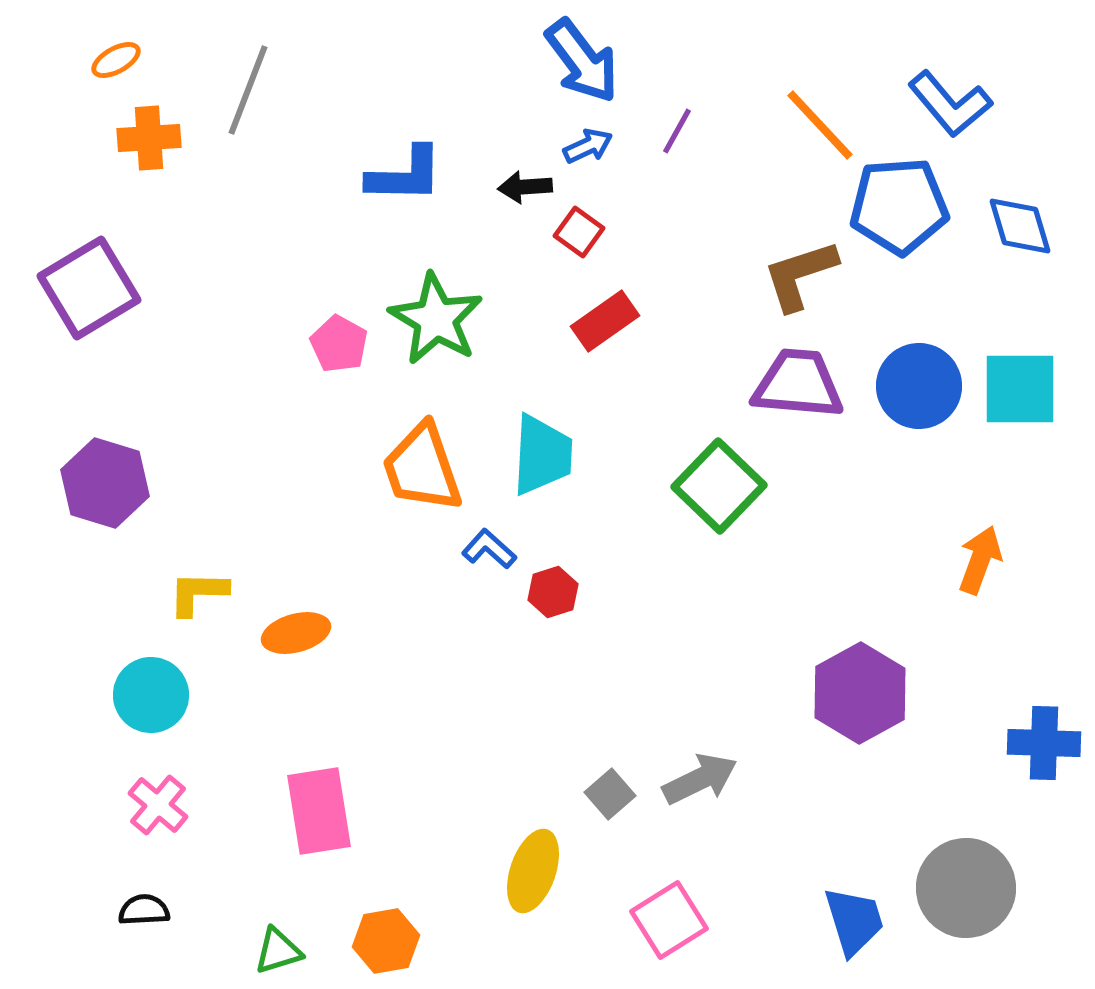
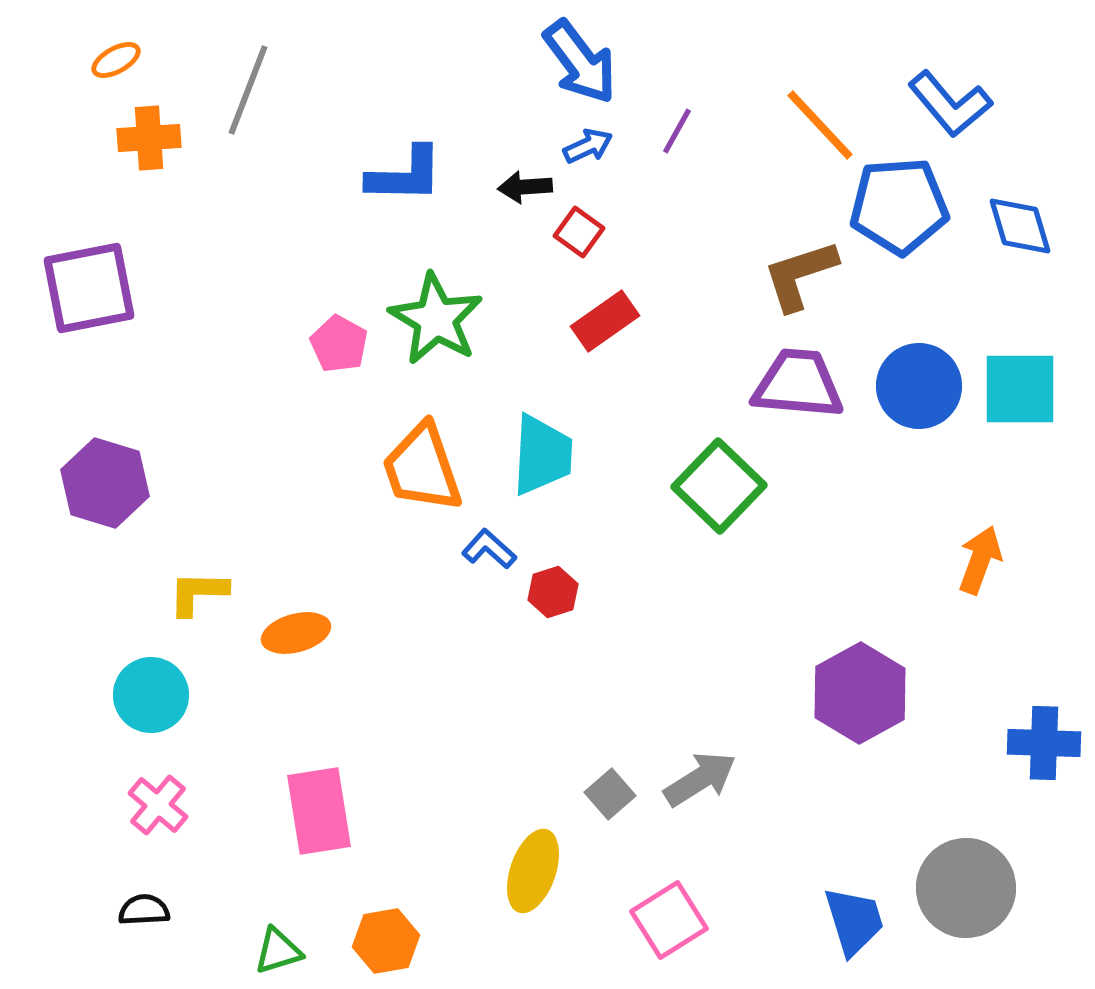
blue arrow at (582, 61): moved 2 px left, 1 px down
purple square at (89, 288): rotated 20 degrees clockwise
gray arrow at (700, 779): rotated 6 degrees counterclockwise
